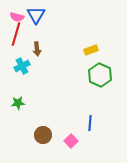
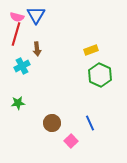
blue line: rotated 28 degrees counterclockwise
brown circle: moved 9 px right, 12 px up
